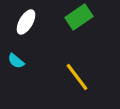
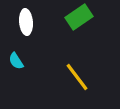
white ellipse: rotated 35 degrees counterclockwise
cyan semicircle: rotated 18 degrees clockwise
